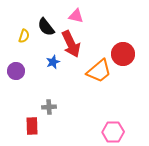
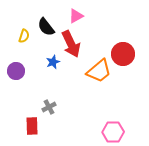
pink triangle: rotated 42 degrees counterclockwise
gray cross: rotated 24 degrees counterclockwise
